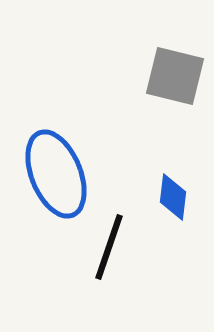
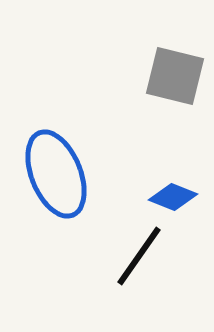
blue diamond: rotated 75 degrees counterclockwise
black line: moved 30 px right, 9 px down; rotated 16 degrees clockwise
